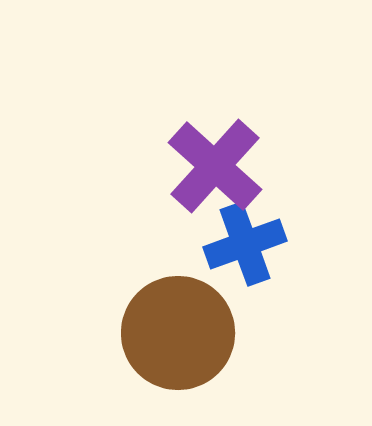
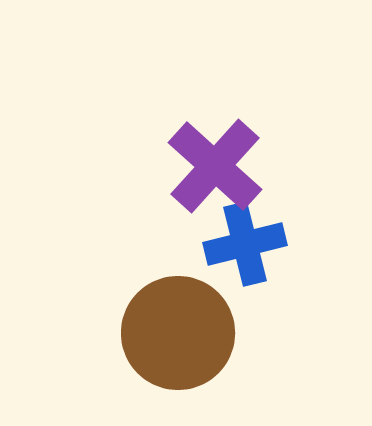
blue cross: rotated 6 degrees clockwise
